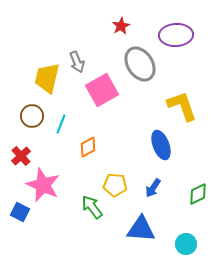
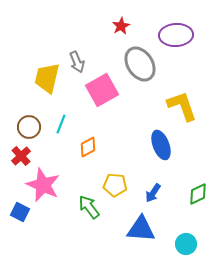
brown circle: moved 3 px left, 11 px down
blue arrow: moved 5 px down
green arrow: moved 3 px left
